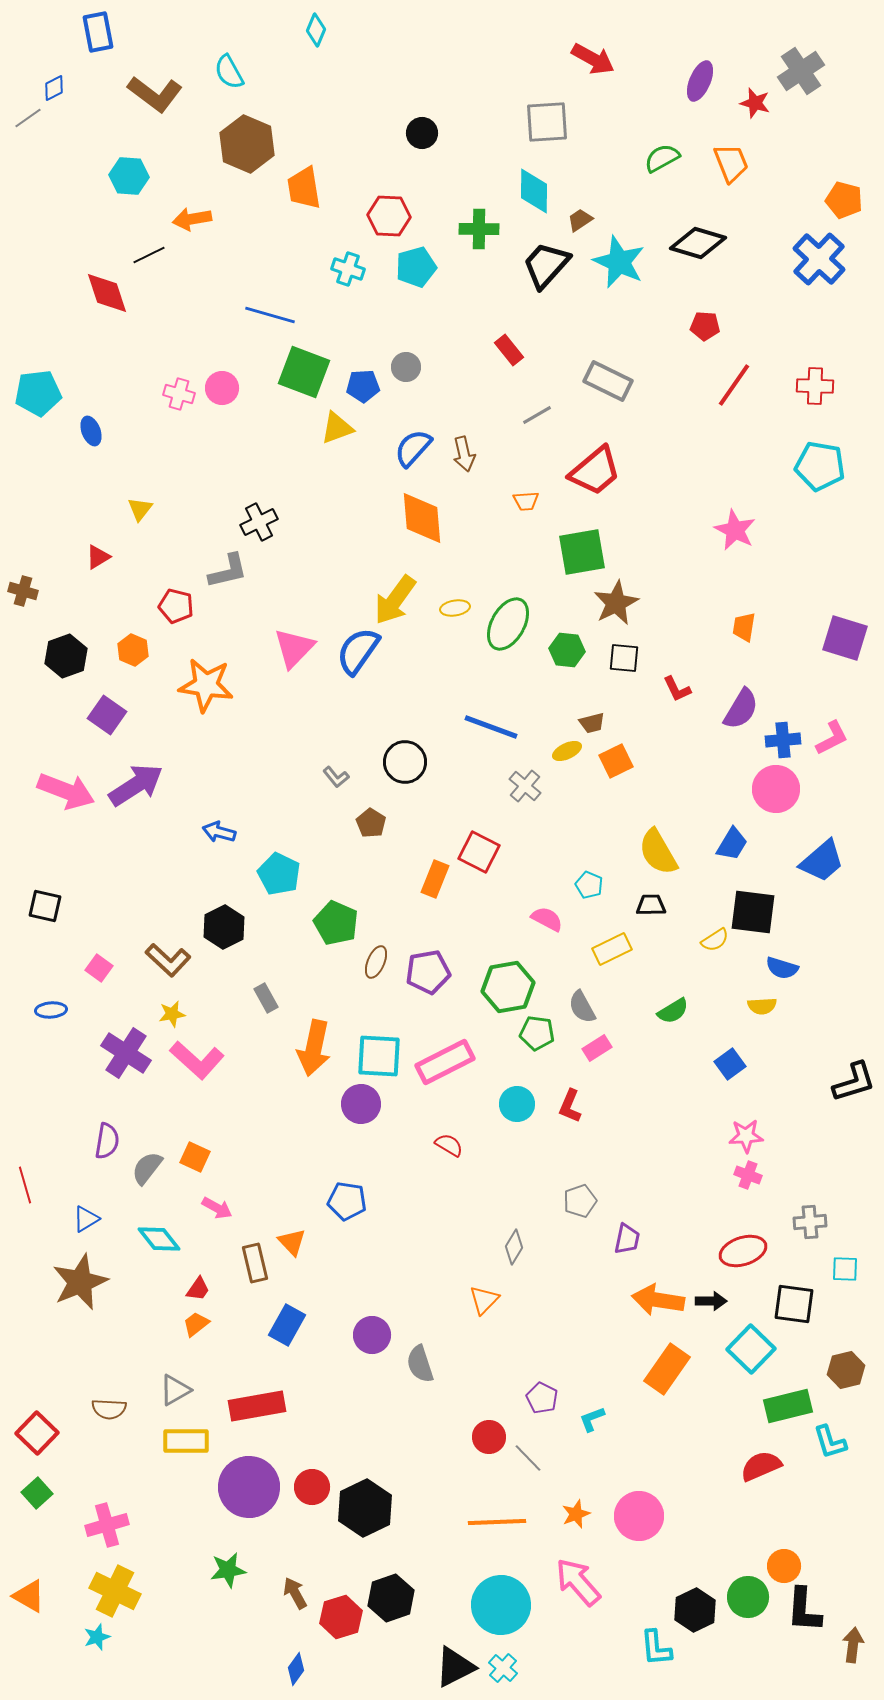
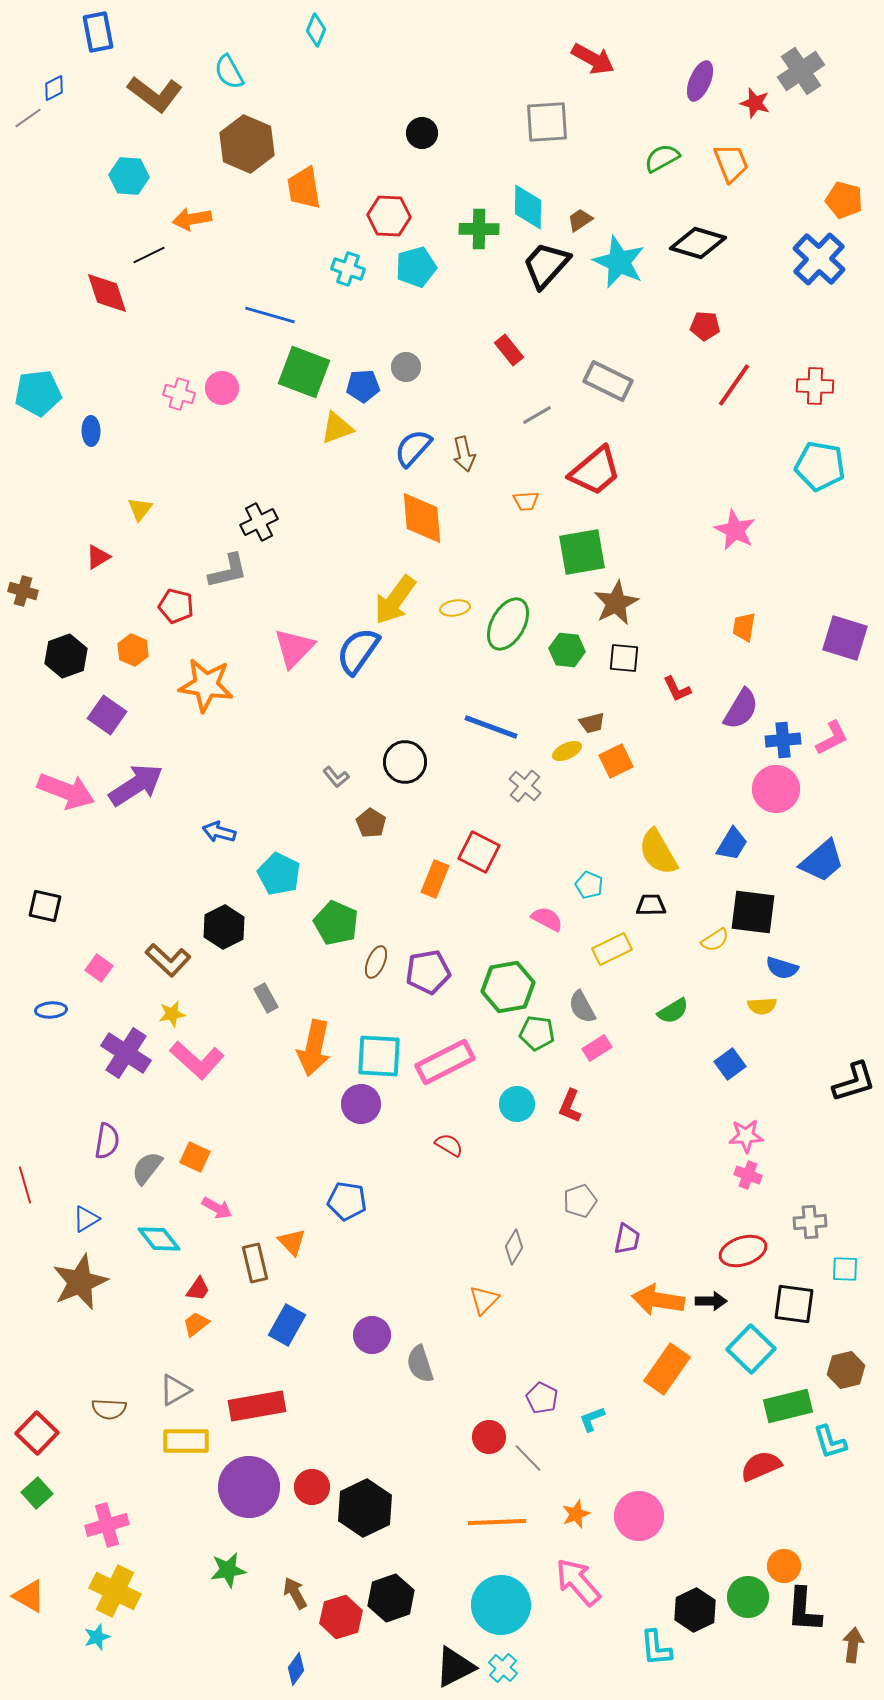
cyan diamond at (534, 191): moved 6 px left, 16 px down
blue ellipse at (91, 431): rotated 20 degrees clockwise
